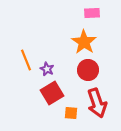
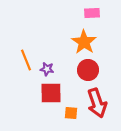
purple star: rotated 16 degrees counterclockwise
red square: moved 1 px left; rotated 30 degrees clockwise
